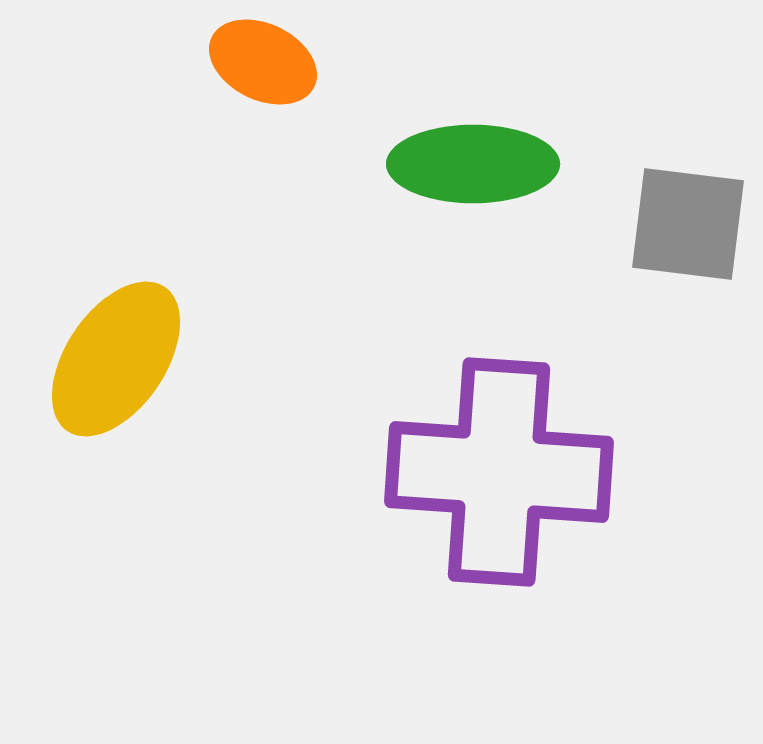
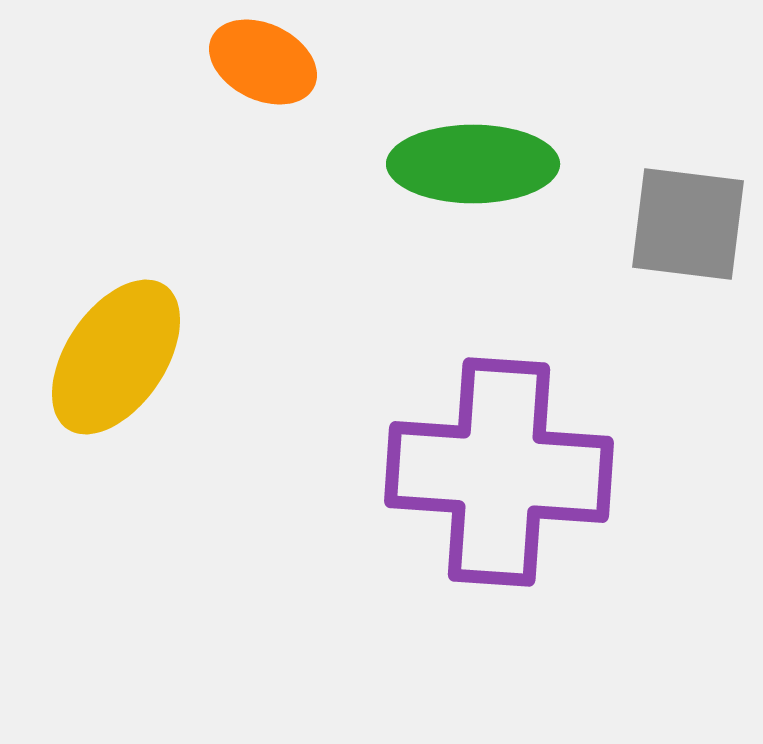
yellow ellipse: moved 2 px up
